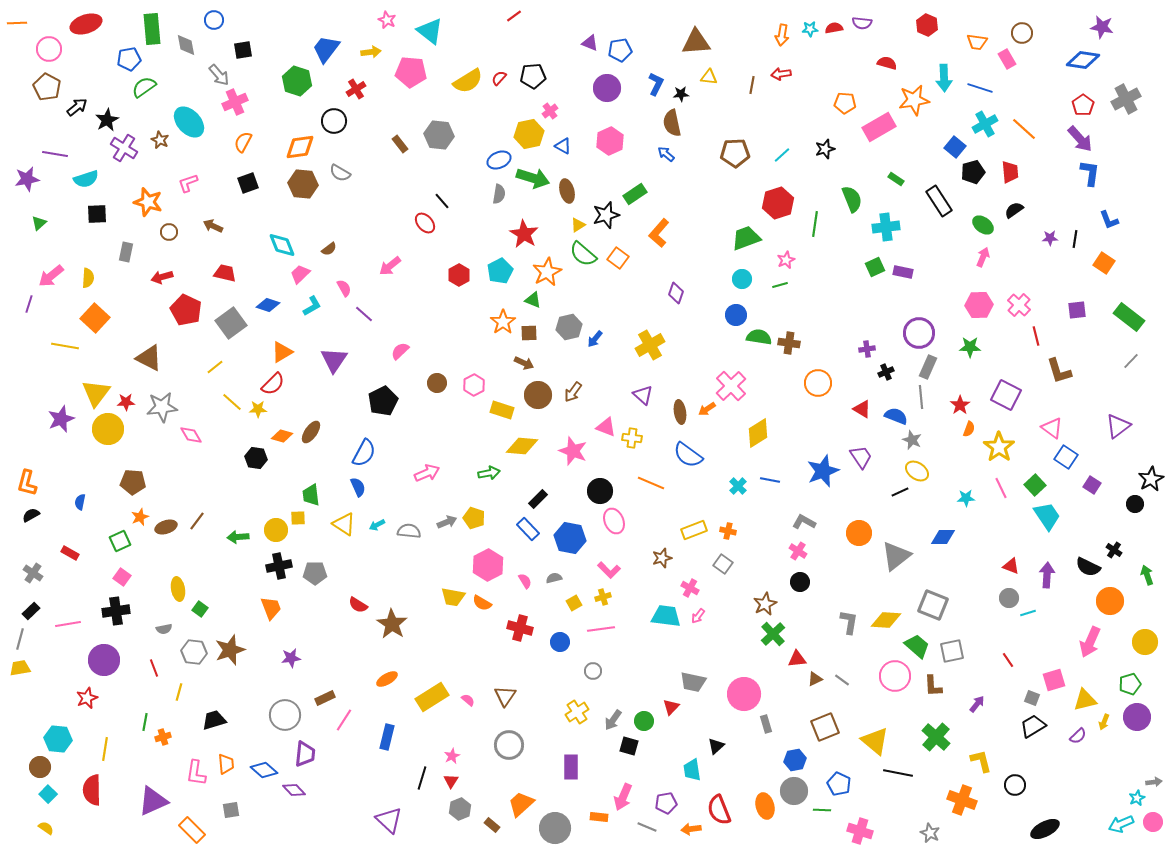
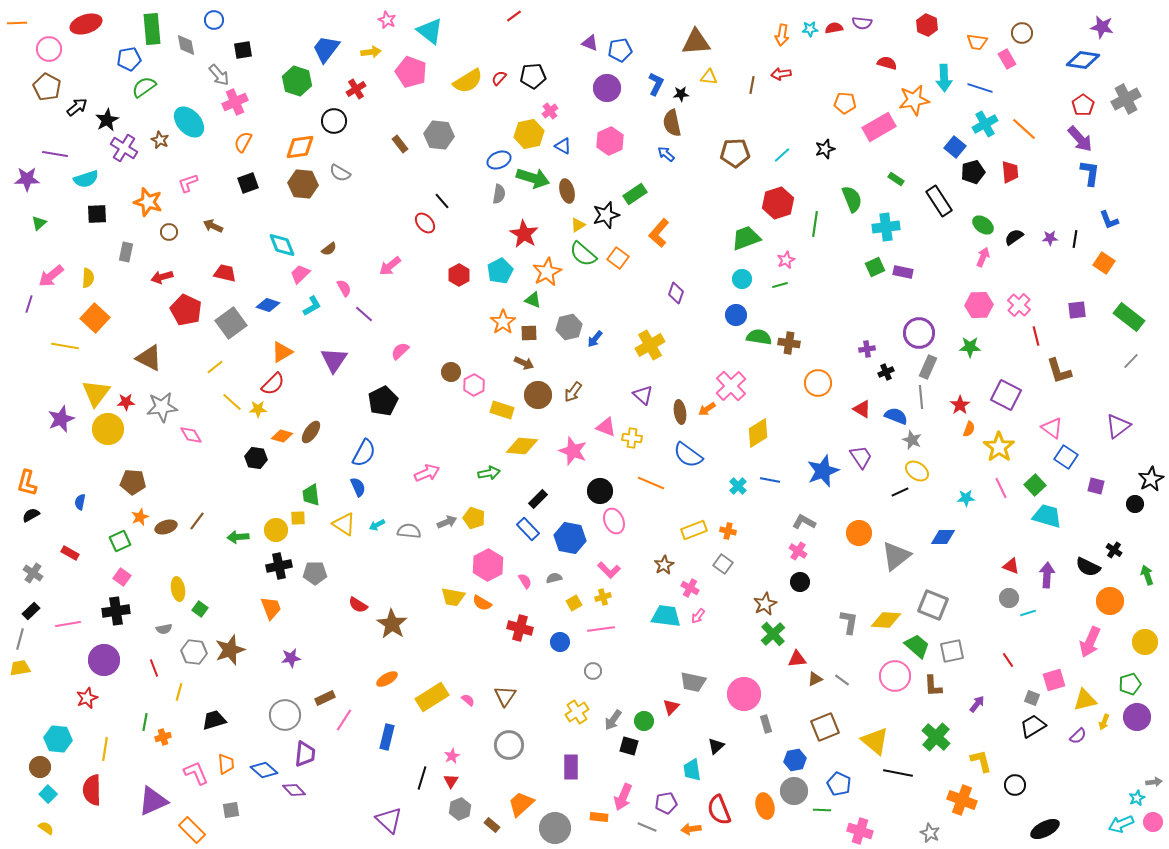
pink pentagon at (411, 72): rotated 16 degrees clockwise
purple star at (27, 179): rotated 10 degrees clockwise
black semicircle at (1014, 210): moved 27 px down
brown circle at (437, 383): moved 14 px right, 11 px up
purple square at (1092, 485): moved 4 px right, 1 px down; rotated 18 degrees counterclockwise
cyan trapezoid at (1047, 516): rotated 40 degrees counterclockwise
brown star at (662, 558): moved 2 px right, 7 px down; rotated 12 degrees counterclockwise
pink L-shape at (196, 773): rotated 148 degrees clockwise
